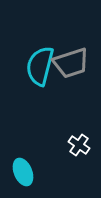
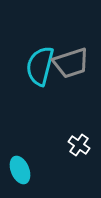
cyan ellipse: moved 3 px left, 2 px up
